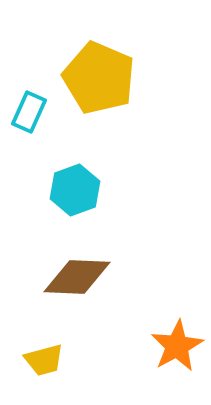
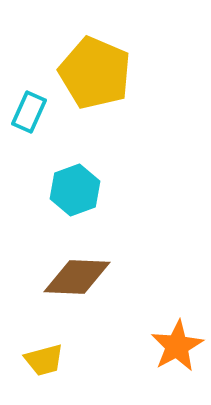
yellow pentagon: moved 4 px left, 5 px up
